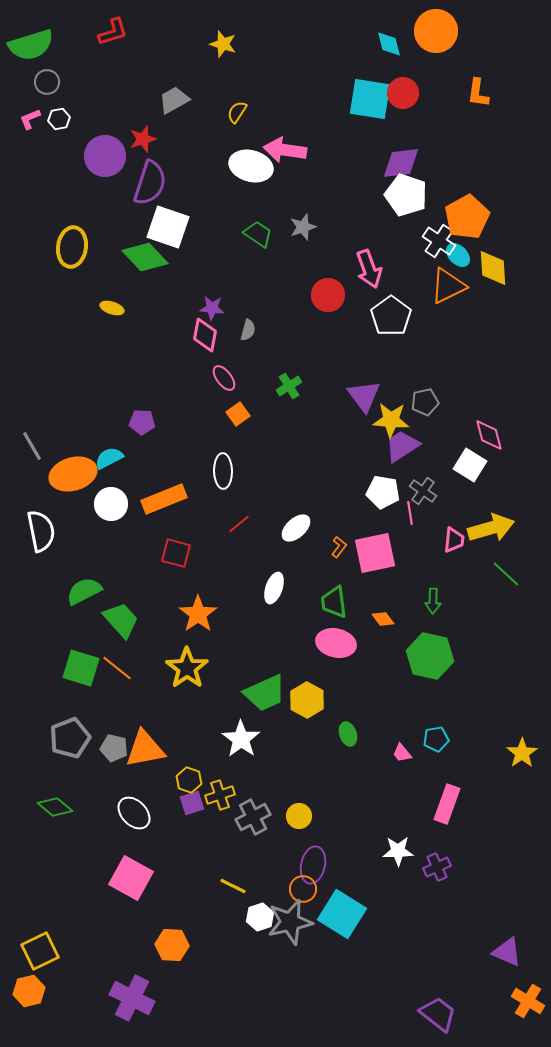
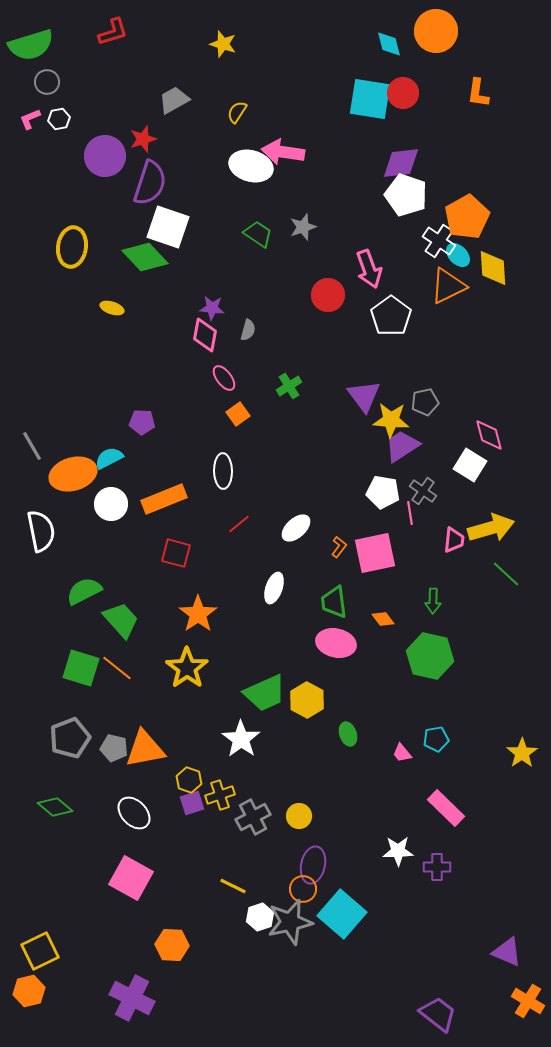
pink arrow at (285, 150): moved 2 px left, 2 px down
pink rectangle at (447, 804): moved 1 px left, 4 px down; rotated 66 degrees counterclockwise
purple cross at (437, 867): rotated 24 degrees clockwise
cyan square at (342, 914): rotated 9 degrees clockwise
